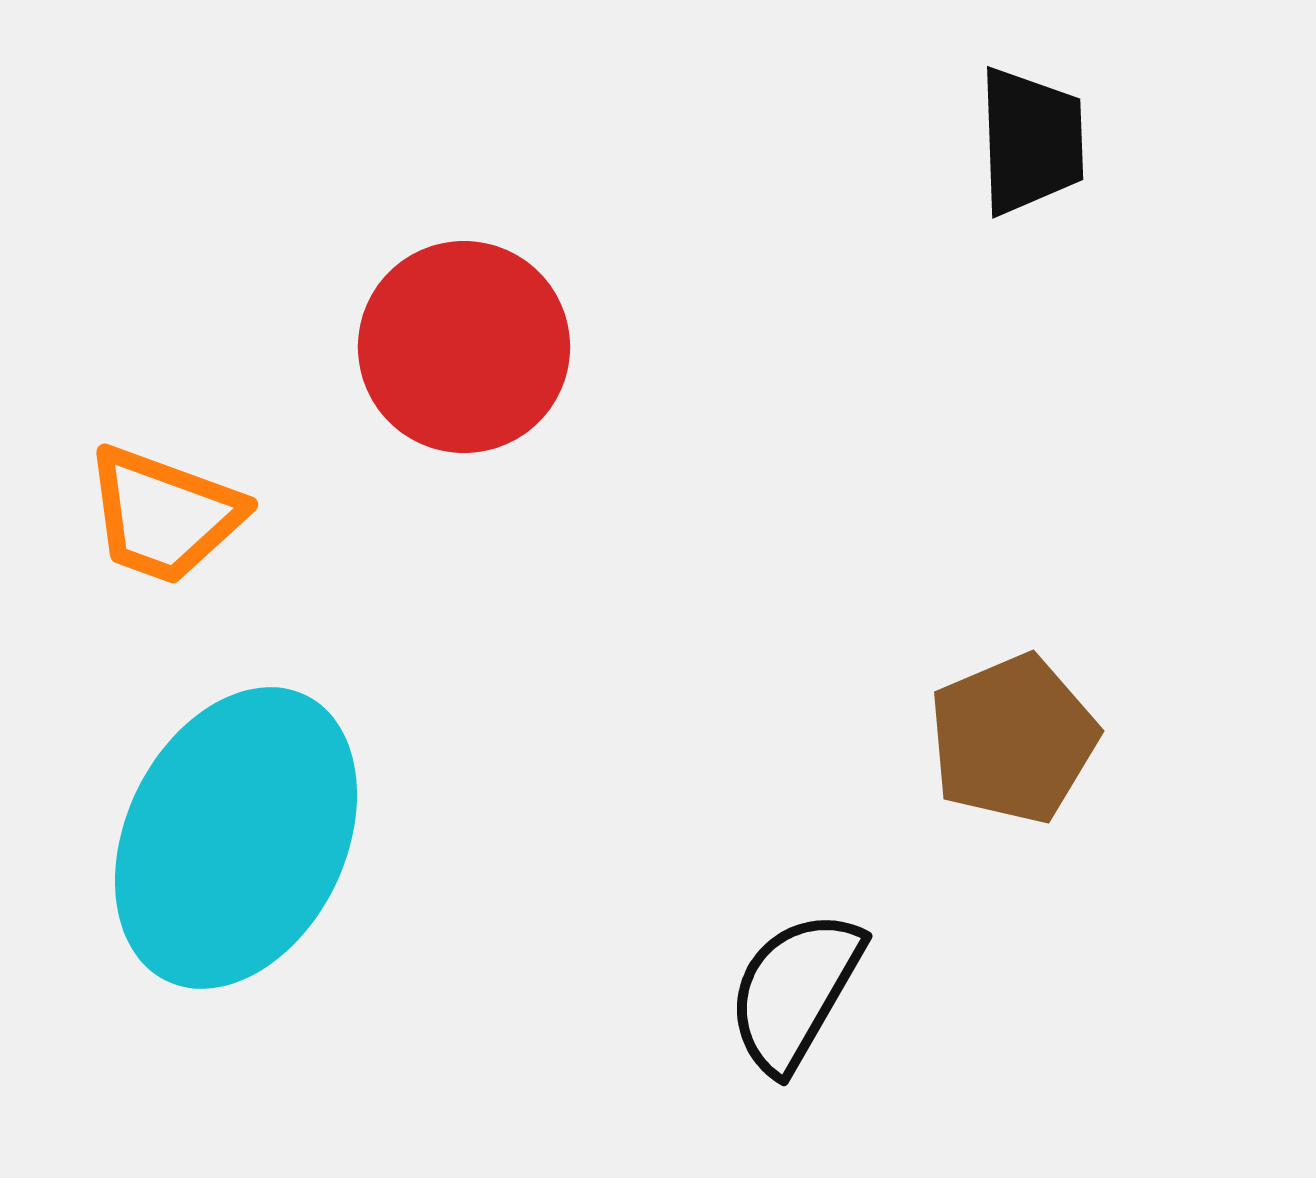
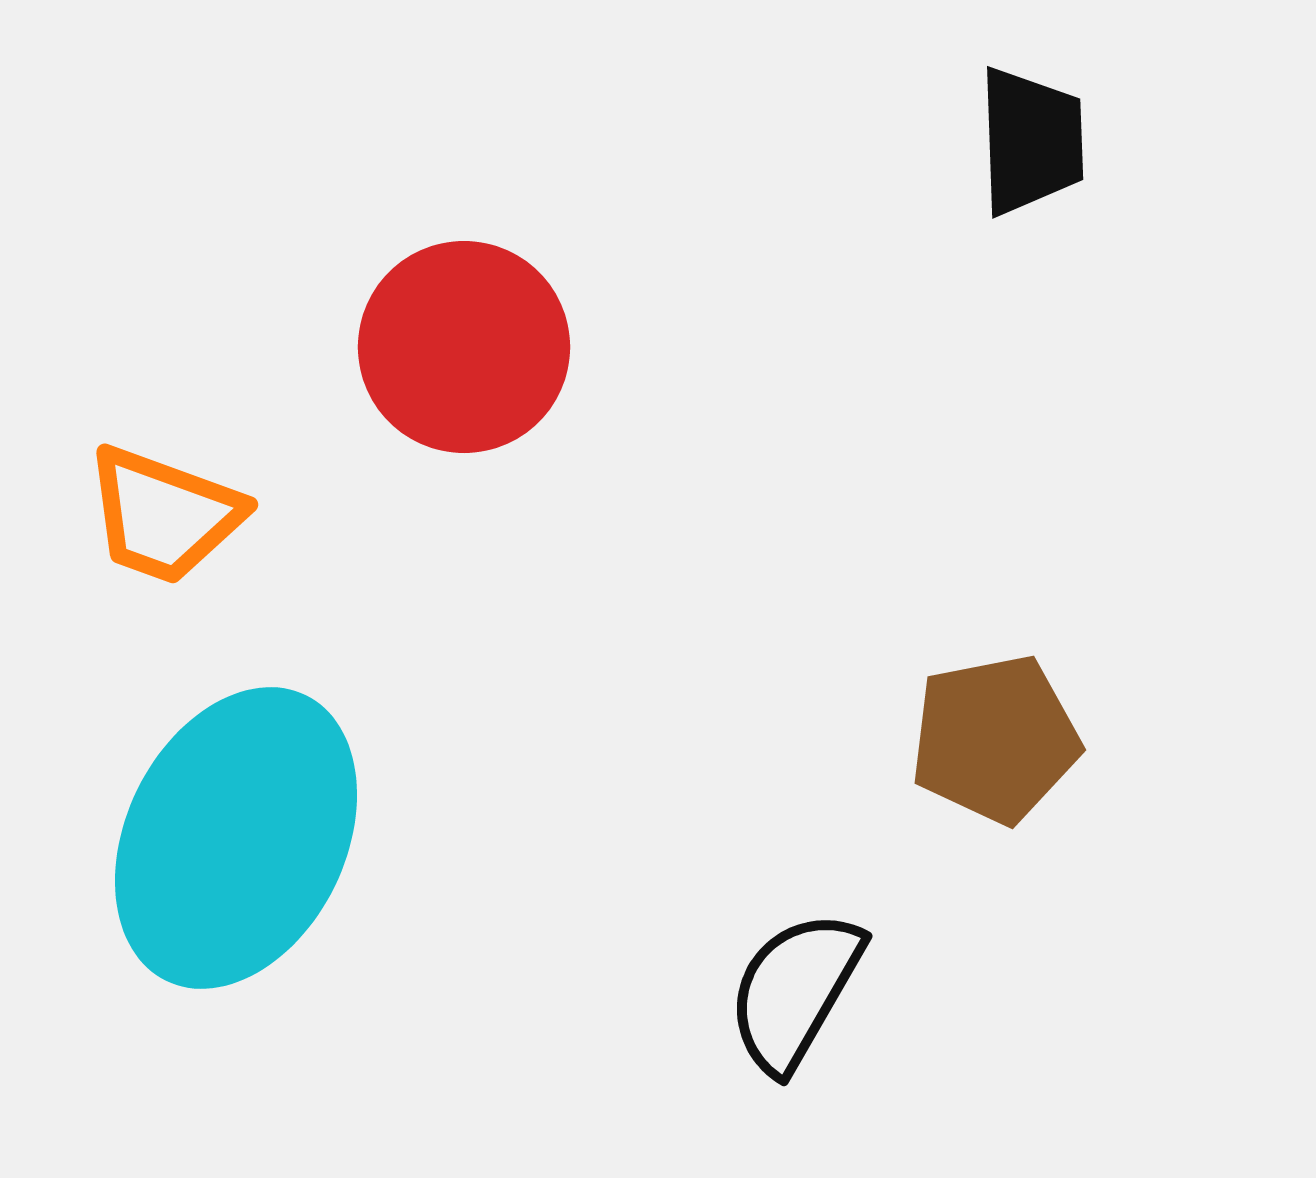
brown pentagon: moved 18 px left; rotated 12 degrees clockwise
